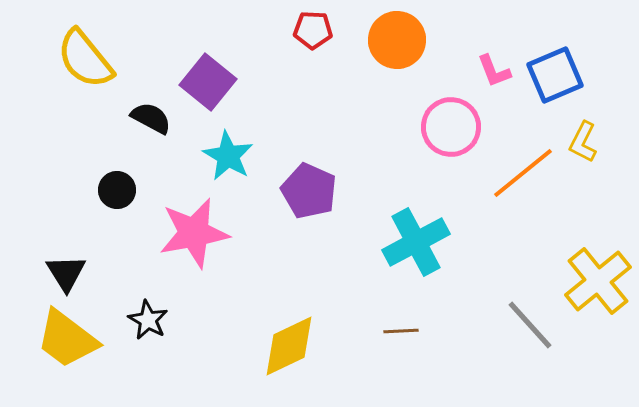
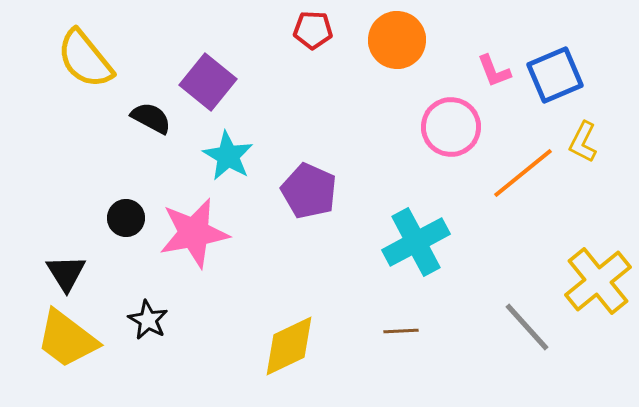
black circle: moved 9 px right, 28 px down
gray line: moved 3 px left, 2 px down
